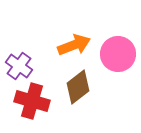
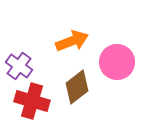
orange arrow: moved 2 px left, 4 px up
pink circle: moved 1 px left, 8 px down
brown diamond: moved 1 px left
